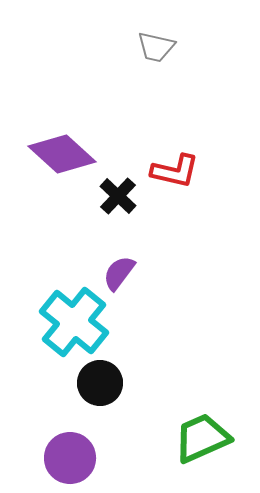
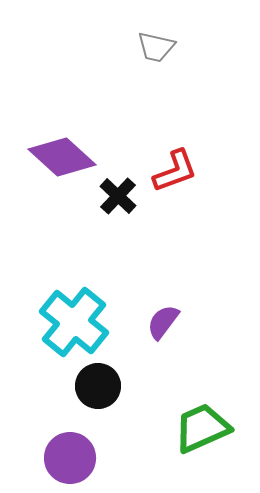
purple diamond: moved 3 px down
red L-shape: rotated 33 degrees counterclockwise
purple semicircle: moved 44 px right, 49 px down
black circle: moved 2 px left, 3 px down
green trapezoid: moved 10 px up
